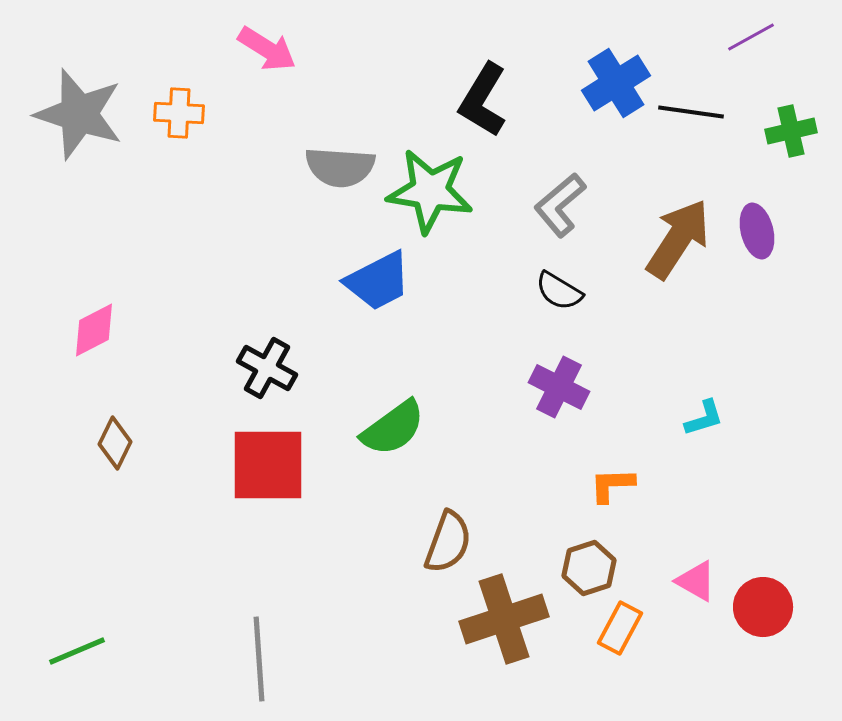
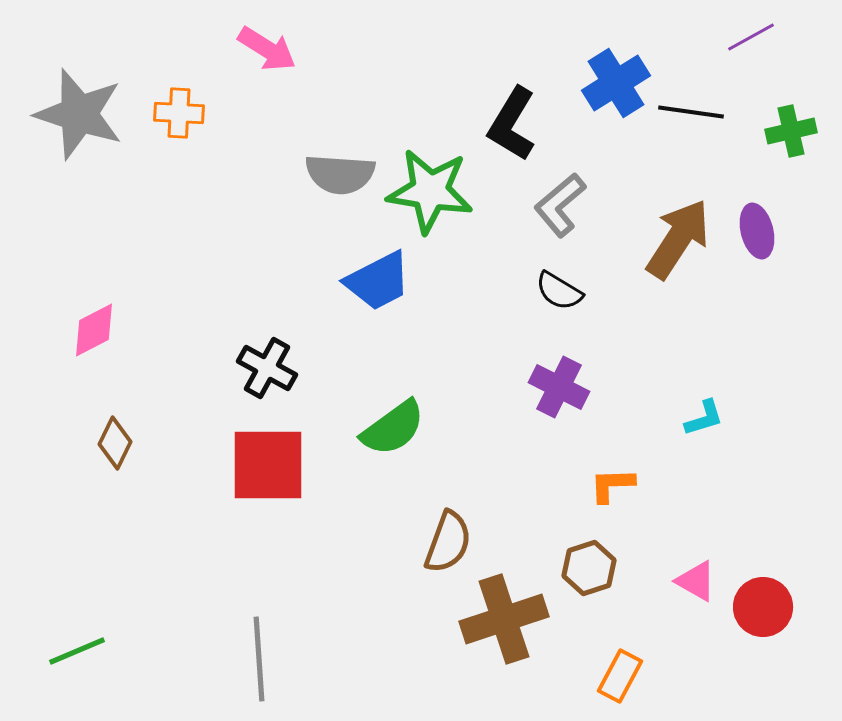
black L-shape: moved 29 px right, 24 px down
gray semicircle: moved 7 px down
orange rectangle: moved 48 px down
